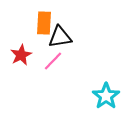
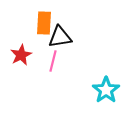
pink line: rotated 30 degrees counterclockwise
cyan star: moved 6 px up
